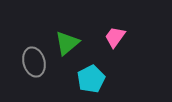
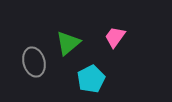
green triangle: moved 1 px right
